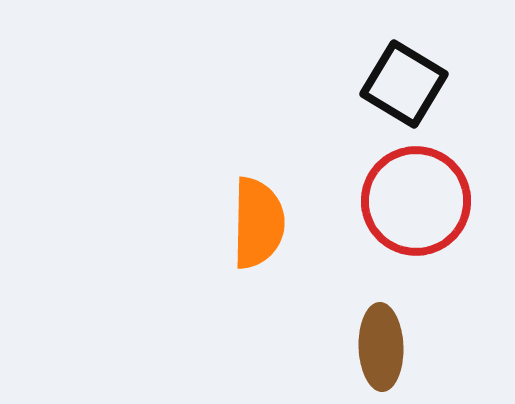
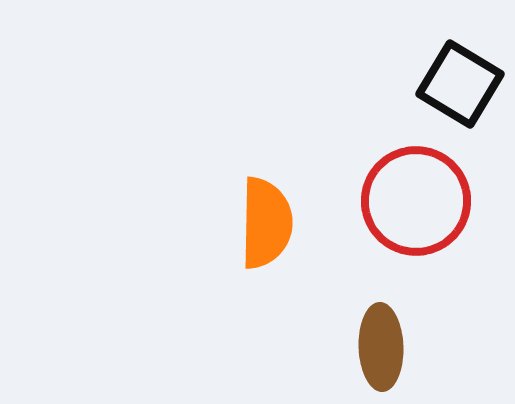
black square: moved 56 px right
orange semicircle: moved 8 px right
